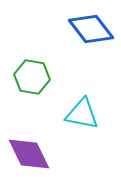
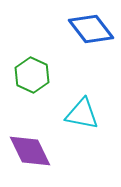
green hexagon: moved 2 px up; rotated 16 degrees clockwise
purple diamond: moved 1 px right, 3 px up
